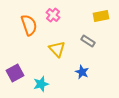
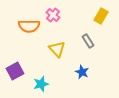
yellow rectangle: rotated 49 degrees counterclockwise
orange semicircle: moved 1 px down; rotated 110 degrees clockwise
gray rectangle: rotated 24 degrees clockwise
purple square: moved 2 px up
